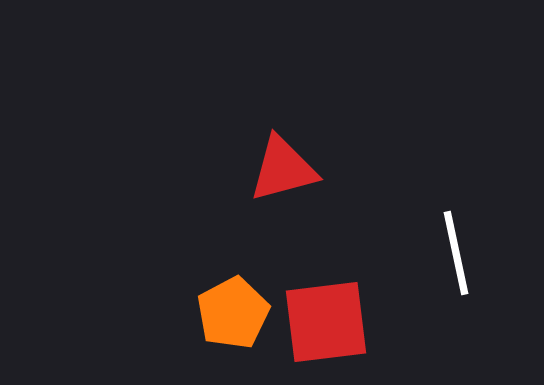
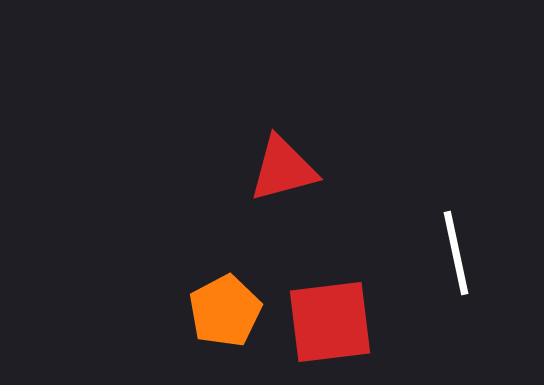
orange pentagon: moved 8 px left, 2 px up
red square: moved 4 px right
